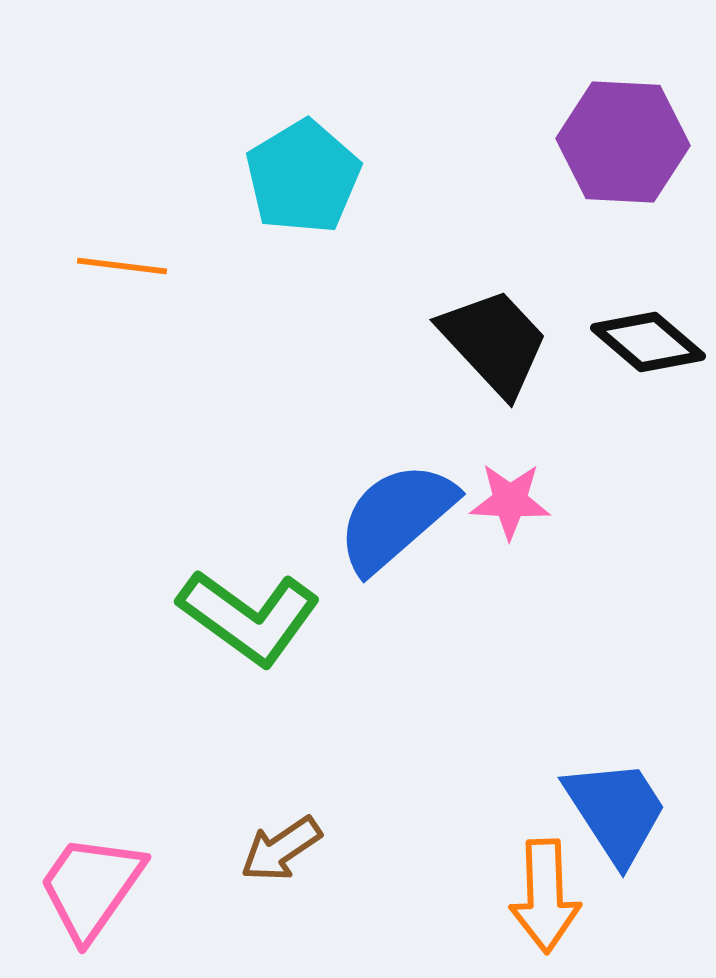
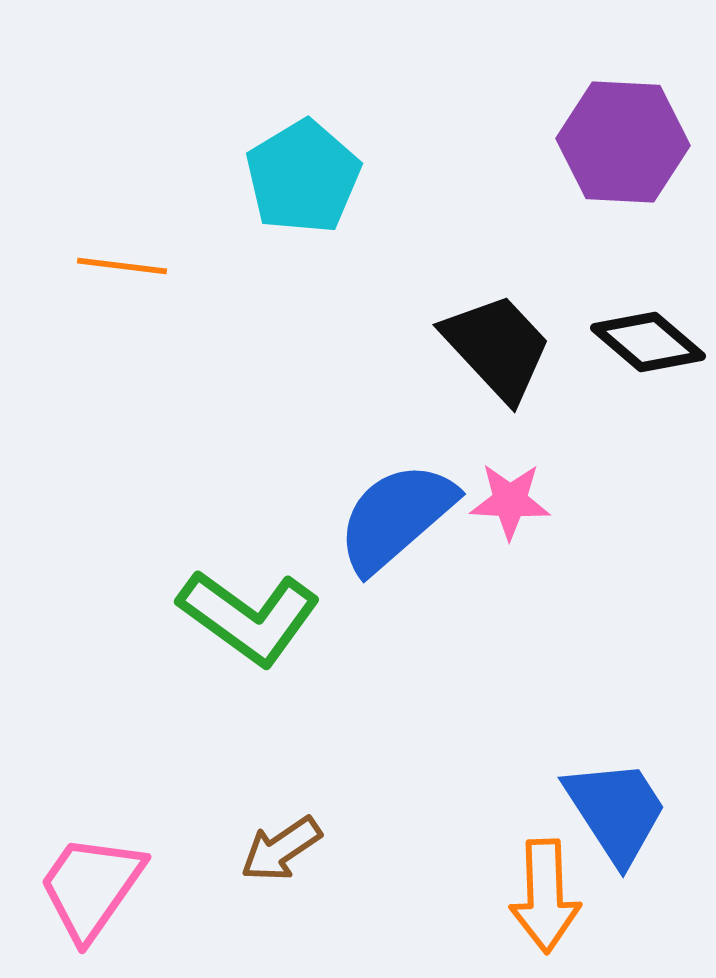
black trapezoid: moved 3 px right, 5 px down
